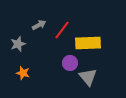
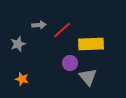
gray arrow: rotated 24 degrees clockwise
red line: rotated 12 degrees clockwise
yellow rectangle: moved 3 px right, 1 px down
orange star: moved 1 px left, 6 px down
